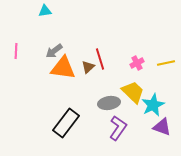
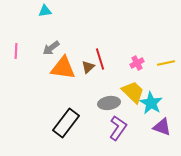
gray arrow: moved 3 px left, 3 px up
cyan star: moved 2 px left, 2 px up; rotated 15 degrees counterclockwise
